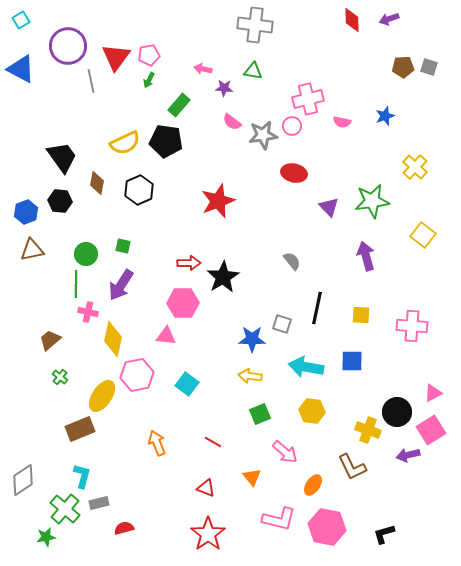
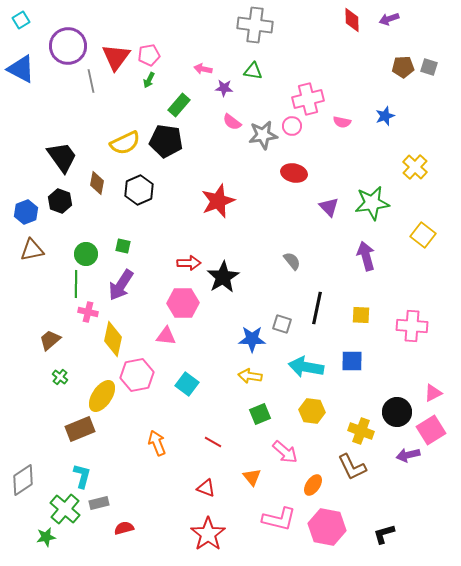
black hexagon at (60, 201): rotated 15 degrees clockwise
green star at (372, 201): moved 2 px down
yellow cross at (368, 430): moved 7 px left, 1 px down
